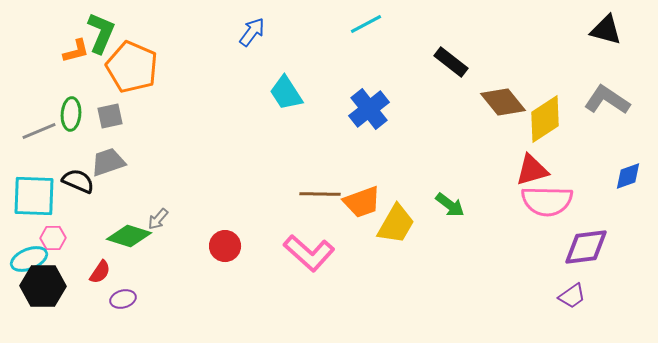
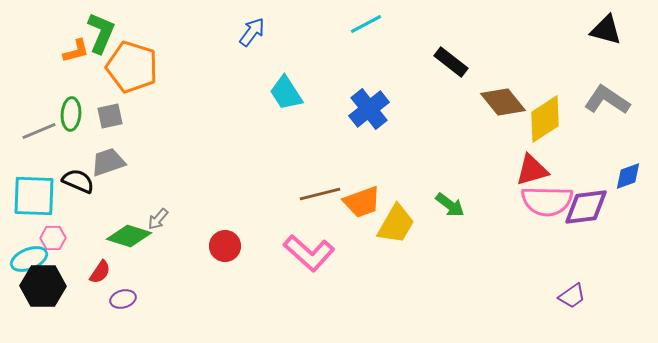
orange pentagon: rotated 6 degrees counterclockwise
brown line: rotated 15 degrees counterclockwise
purple diamond: moved 40 px up
